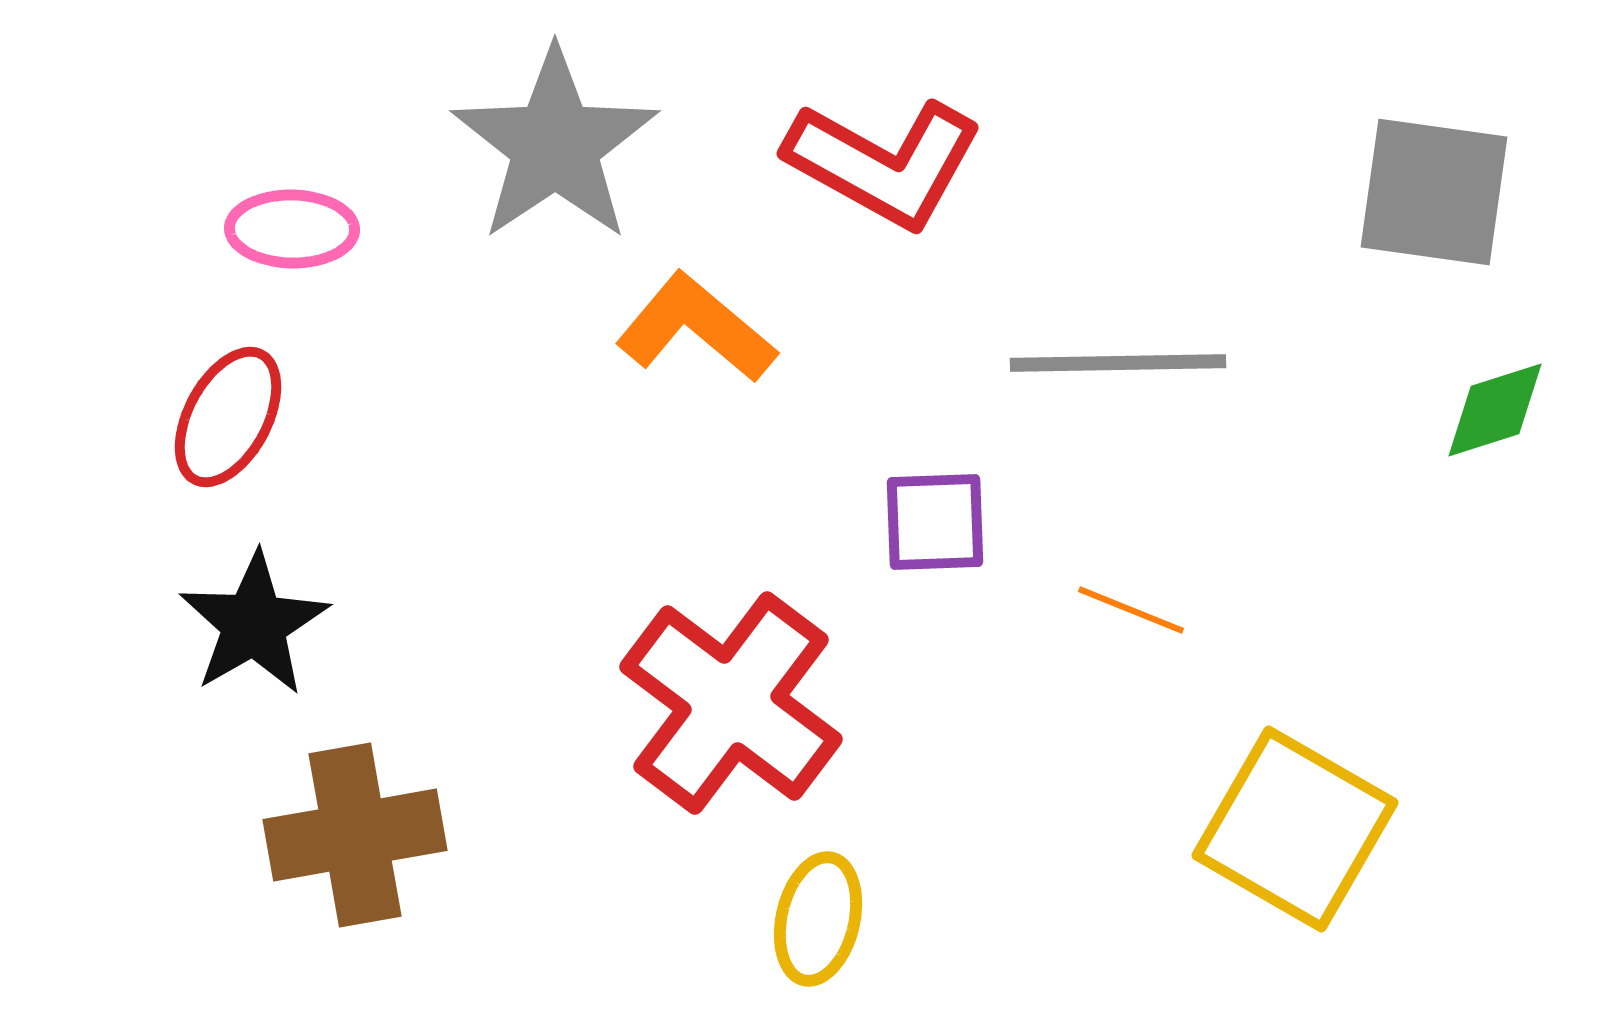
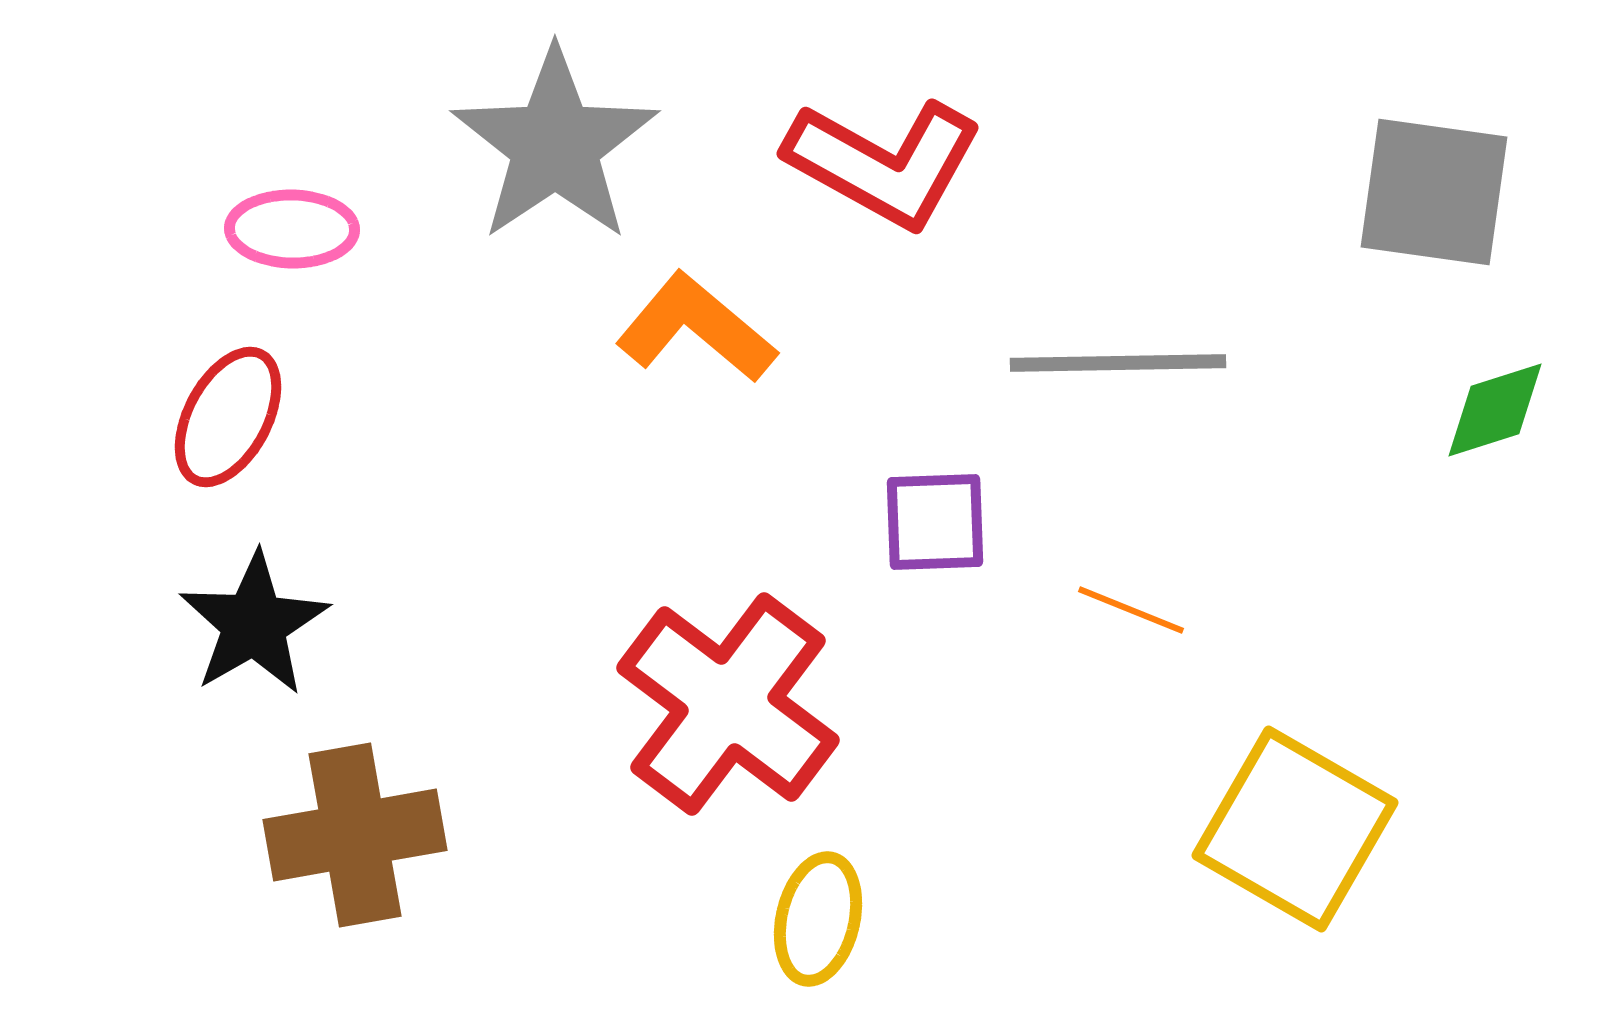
red cross: moved 3 px left, 1 px down
